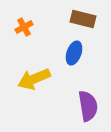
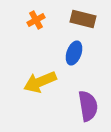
orange cross: moved 12 px right, 7 px up
yellow arrow: moved 6 px right, 3 px down
